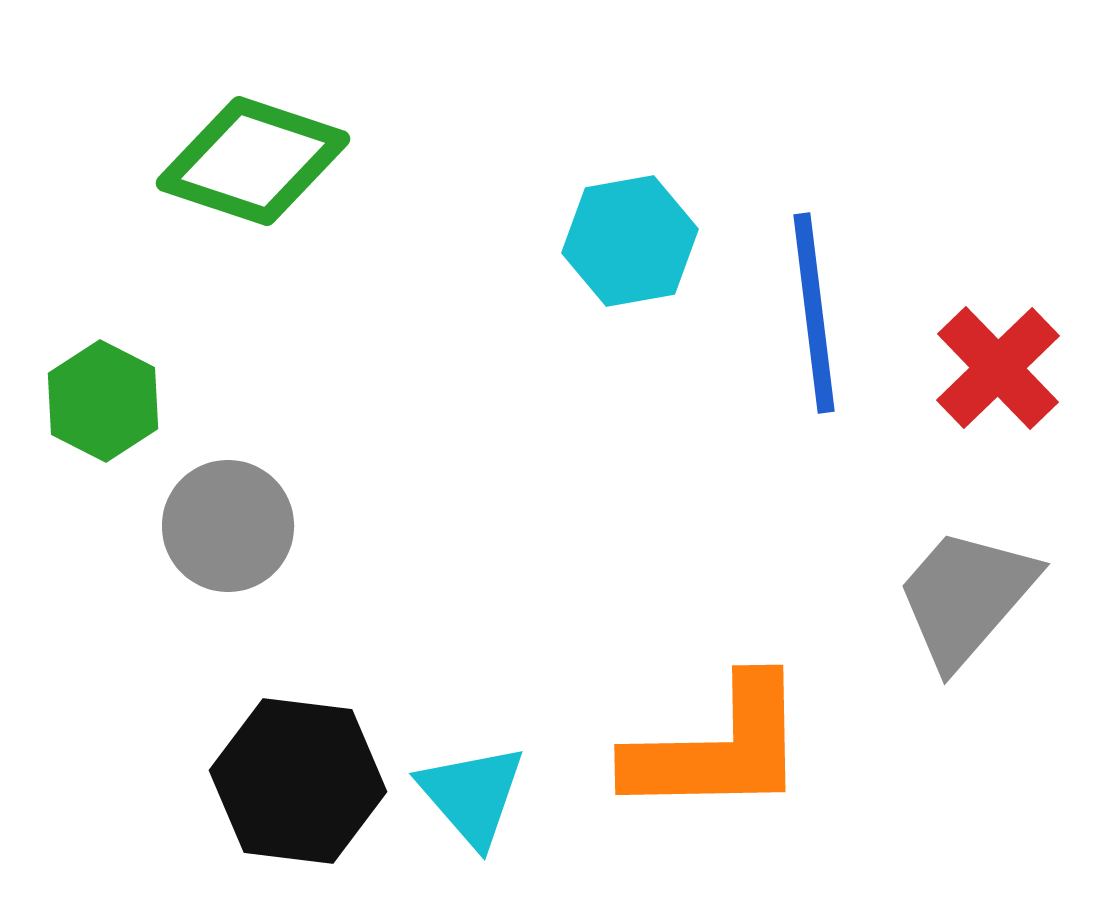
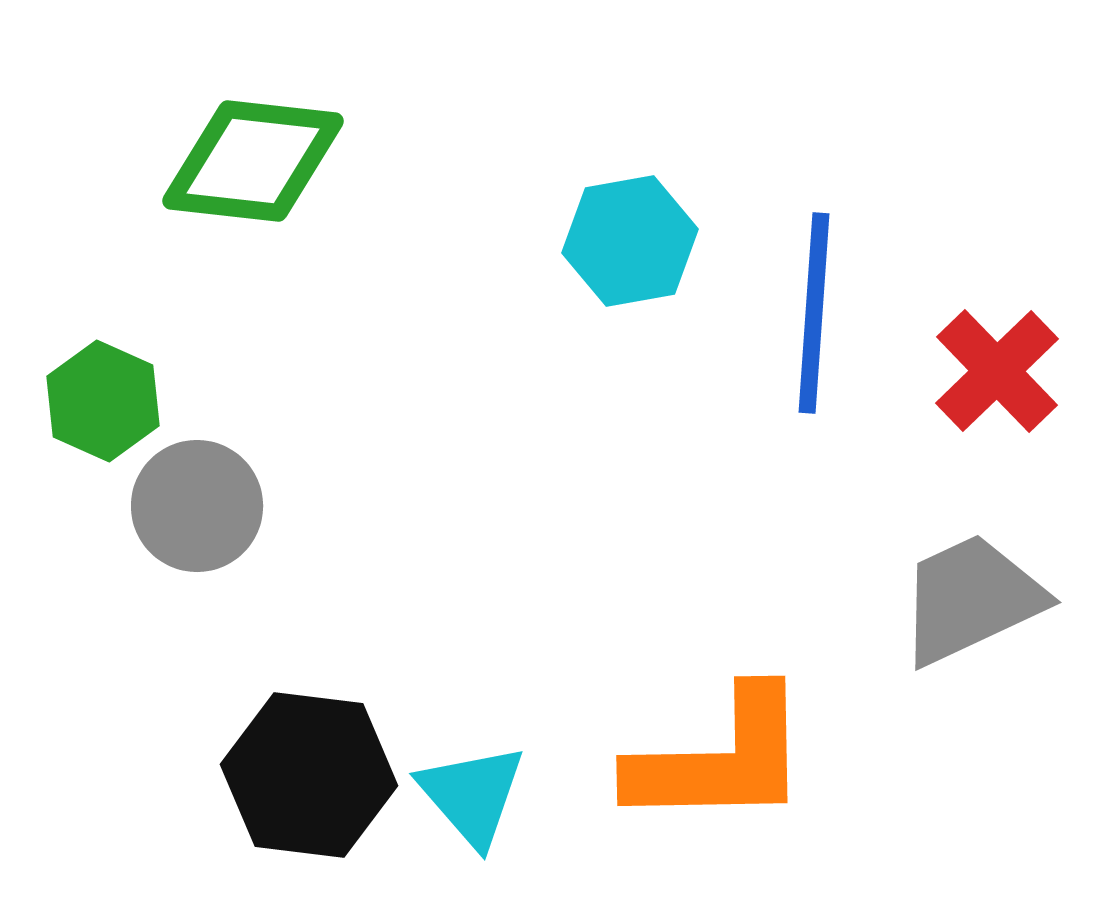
green diamond: rotated 12 degrees counterclockwise
blue line: rotated 11 degrees clockwise
red cross: moved 1 px left, 3 px down
green hexagon: rotated 3 degrees counterclockwise
gray circle: moved 31 px left, 20 px up
gray trapezoid: moved 5 px right, 2 px down; rotated 24 degrees clockwise
orange L-shape: moved 2 px right, 11 px down
black hexagon: moved 11 px right, 6 px up
